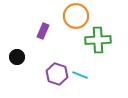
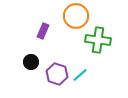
green cross: rotated 10 degrees clockwise
black circle: moved 14 px right, 5 px down
cyan line: rotated 63 degrees counterclockwise
